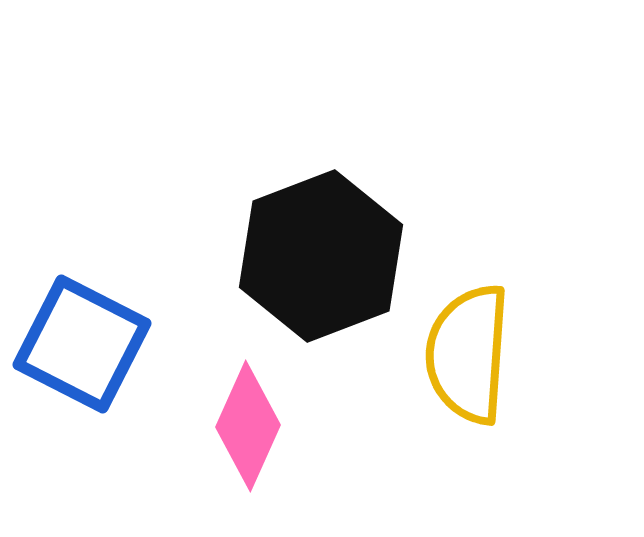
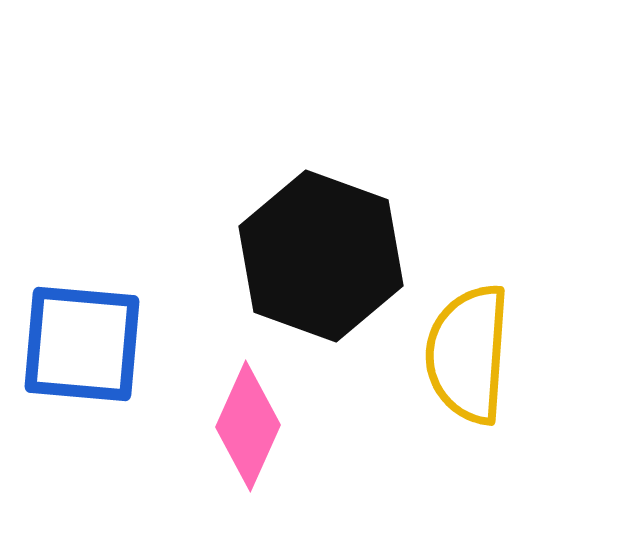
black hexagon: rotated 19 degrees counterclockwise
blue square: rotated 22 degrees counterclockwise
